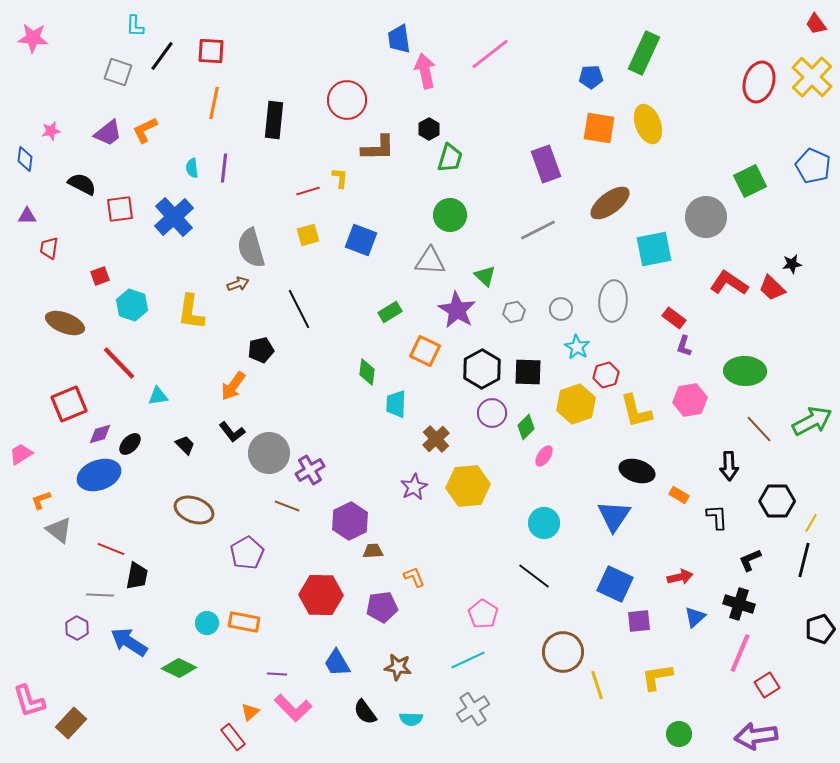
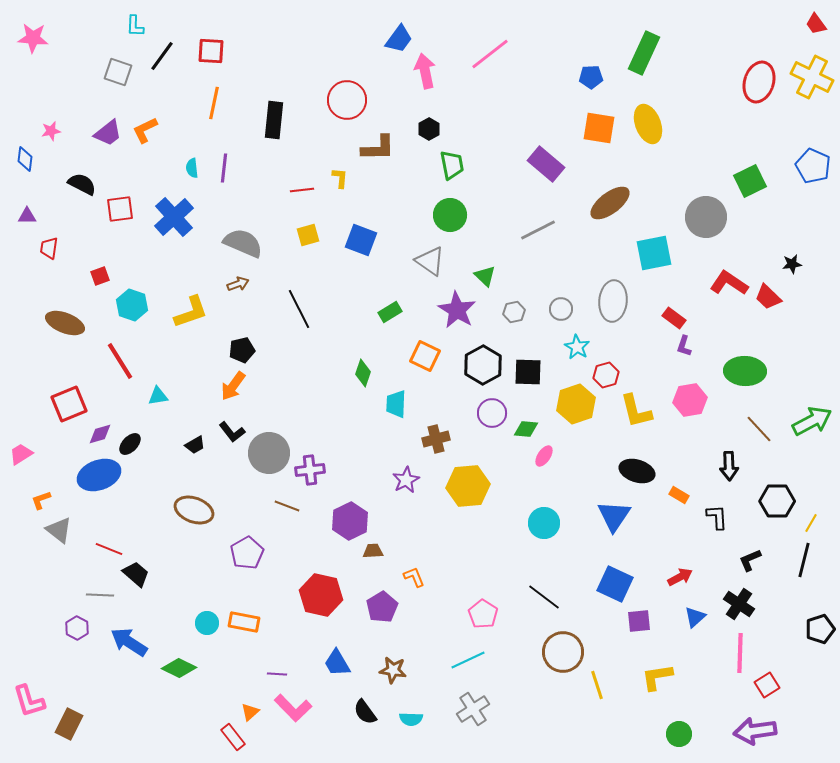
blue trapezoid at (399, 39): rotated 136 degrees counterclockwise
yellow cross at (812, 77): rotated 18 degrees counterclockwise
green trapezoid at (450, 158): moved 2 px right, 7 px down; rotated 28 degrees counterclockwise
purple rectangle at (546, 164): rotated 30 degrees counterclockwise
red line at (308, 191): moved 6 px left, 1 px up; rotated 10 degrees clockwise
gray semicircle at (251, 248): moved 8 px left, 5 px up; rotated 129 degrees clockwise
cyan square at (654, 249): moved 4 px down
gray triangle at (430, 261): rotated 32 degrees clockwise
red trapezoid at (772, 288): moved 4 px left, 9 px down
yellow L-shape at (191, 312): rotated 117 degrees counterclockwise
black pentagon at (261, 350): moved 19 px left
orange square at (425, 351): moved 5 px down
red line at (119, 363): moved 1 px right, 2 px up; rotated 12 degrees clockwise
black hexagon at (482, 369): moved 1 px right, 4 px up
green diamond at (367, 372): moved 4 px left, 1 px down; rotated 12 degrees clockwise
green diamond at (526, 427): moved 2 px down; rotated 50 degrees clockwise
brown cross at (436, 439): rotated 28 degrees clockwise
black trapezoid at (185, 445): moved 10 px right; rotated 105 degrees clockwise
purple cross at (310, 470): rotated 24 degrees clockwise
purple star at (414, 487): moved 8 px left, 7 px up
red line at (111, 549): moved 2 px left
black trapezoid at (137, 576): moved 1 px left, 2 px up; rotated 60 degrees counterclockwise
black line at (534, 576): moved 10 px right, 21 px down
red arrow at (680, 577): rotated 15 degrees counterclockwise
red hexagon at (321, 595): rotated 12 degrees clockwise
black cross at (739, 604): rotated 16 degrees clockwise
purple pentagon at (382, 607): rotated 24 degrees counterclockwise
pink line at (740, 653): rotated 21 degrees counterclockwise
brown star at (398, 667): moved 5 px left, 3 px down
brown rectangle at (71, 723): moved 2 px left, 1 px down; rotated 16 degrees counterclockwise
purple arrow at (756, 736): moved 1 px left, 5 px up
